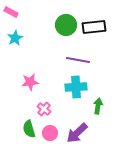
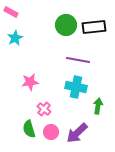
cyan cross: rotated 15 degrees clockwise
pink circle: moved 1 px right, 1 px up
